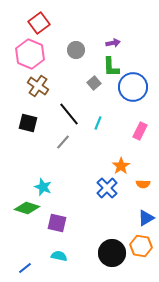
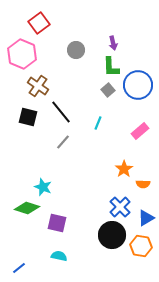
purple arrow: rotated 88 degrees clockwise
pink hexagon: moved 8 px left
gray square: moved 14 px right, 7 px down
blue circle: moved 5 px right, 2 px up
black line: moved 8 px left, 2 px up
black square: moved 6 px up
pink rectangle: rotated 24 degrees clockwise
orange star: moved 3 px right, 3 px down
blue cross: moved 13 px right, 19 px down
black circle: moved 18 px up
blue line: moved 6 px left
